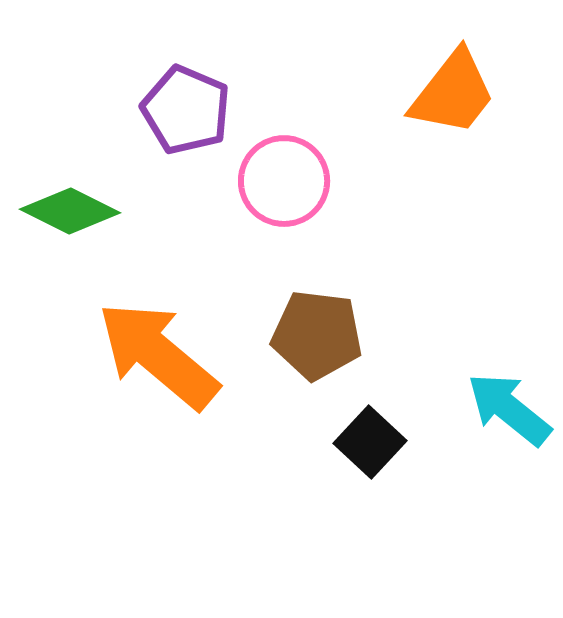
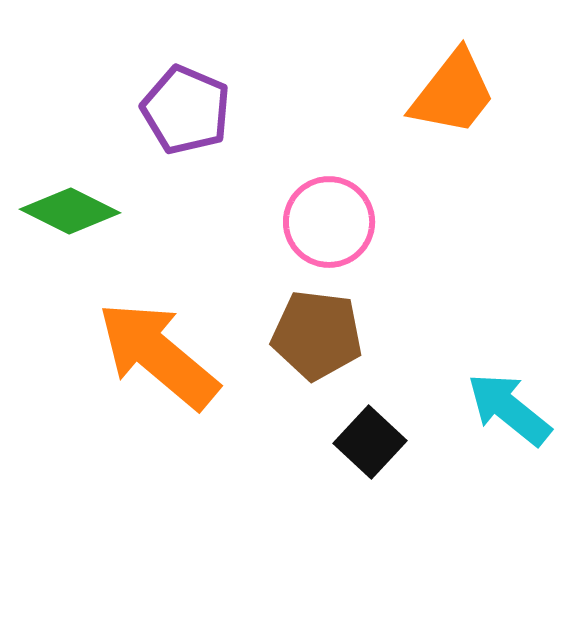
pink circle: moved 45 px right, 41 px down
